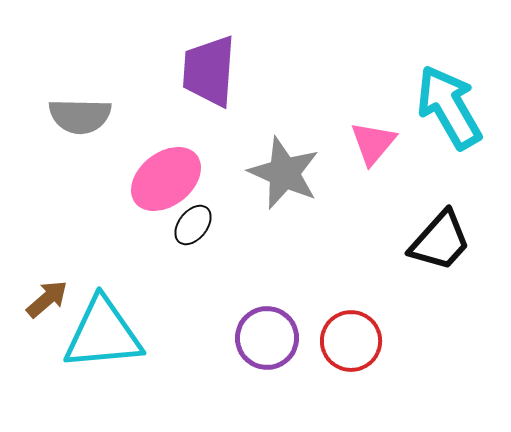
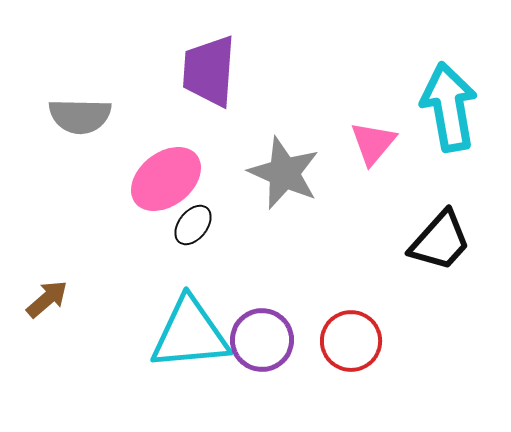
cyan arrow: rotated 20 degrees clockwise
cyan triangle: moved 87 px right
purple circle: moved 5 px left, 2 px down
